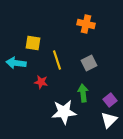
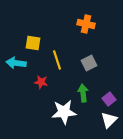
purple square: moved 1 px left, 1 px up
